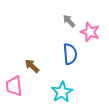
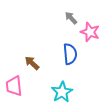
gray arrow: moved 2 px right, 3 px up
brown arrow: moved 3 px up
